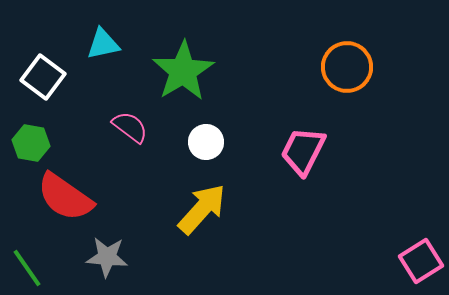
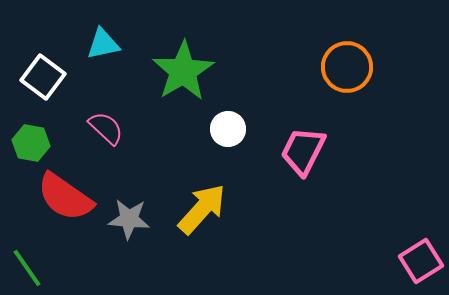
pink semicircle: moved 24 px left, 1 px down; rotated 6 degrees clockwise
white circle: moved 22 px right, 13 px up
gray star: moved 22 px right, 38 px up
